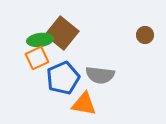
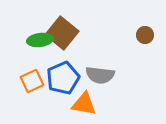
orange square: moved 5 px left, 23 px down
